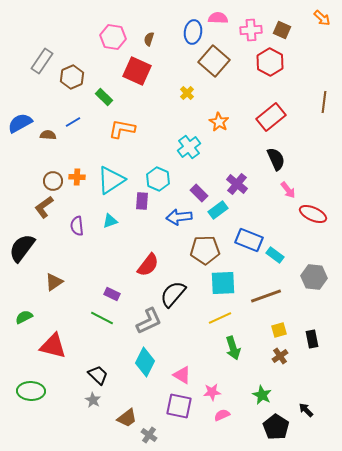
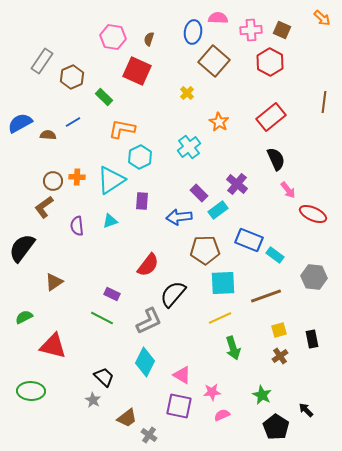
cyan hexagon at (158, 179): moved 18 px left, 22 px up; rotated 10 degrees clockwise
black trapezoid at (98, 375): moved 6 px right, 2 px down
